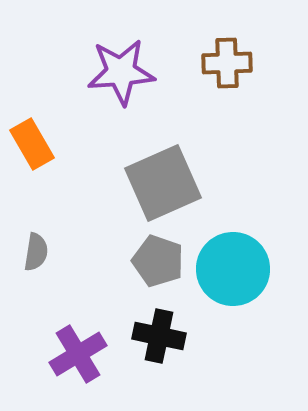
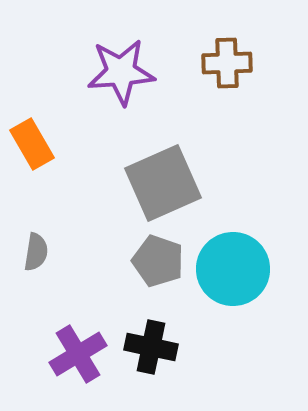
black cross: moved 8 px left, 11 px down
